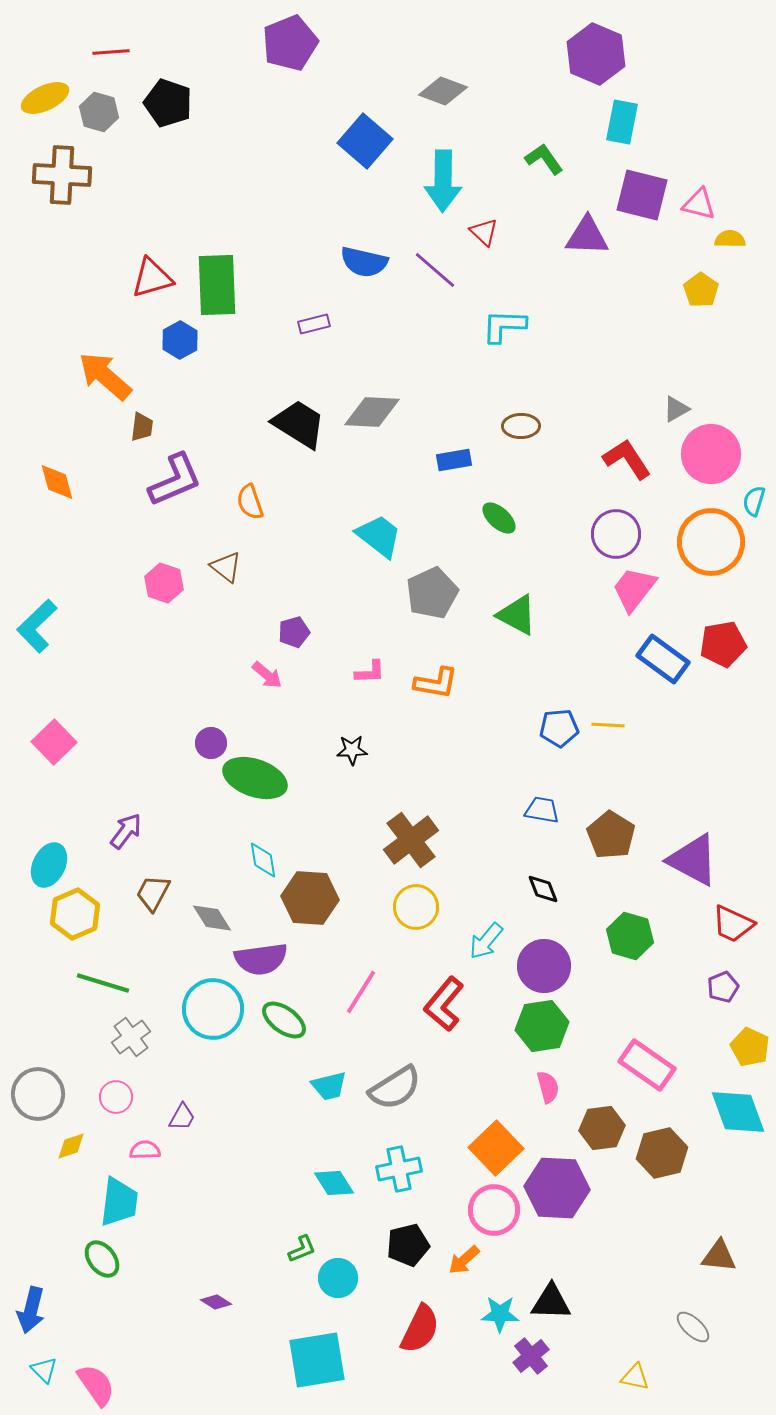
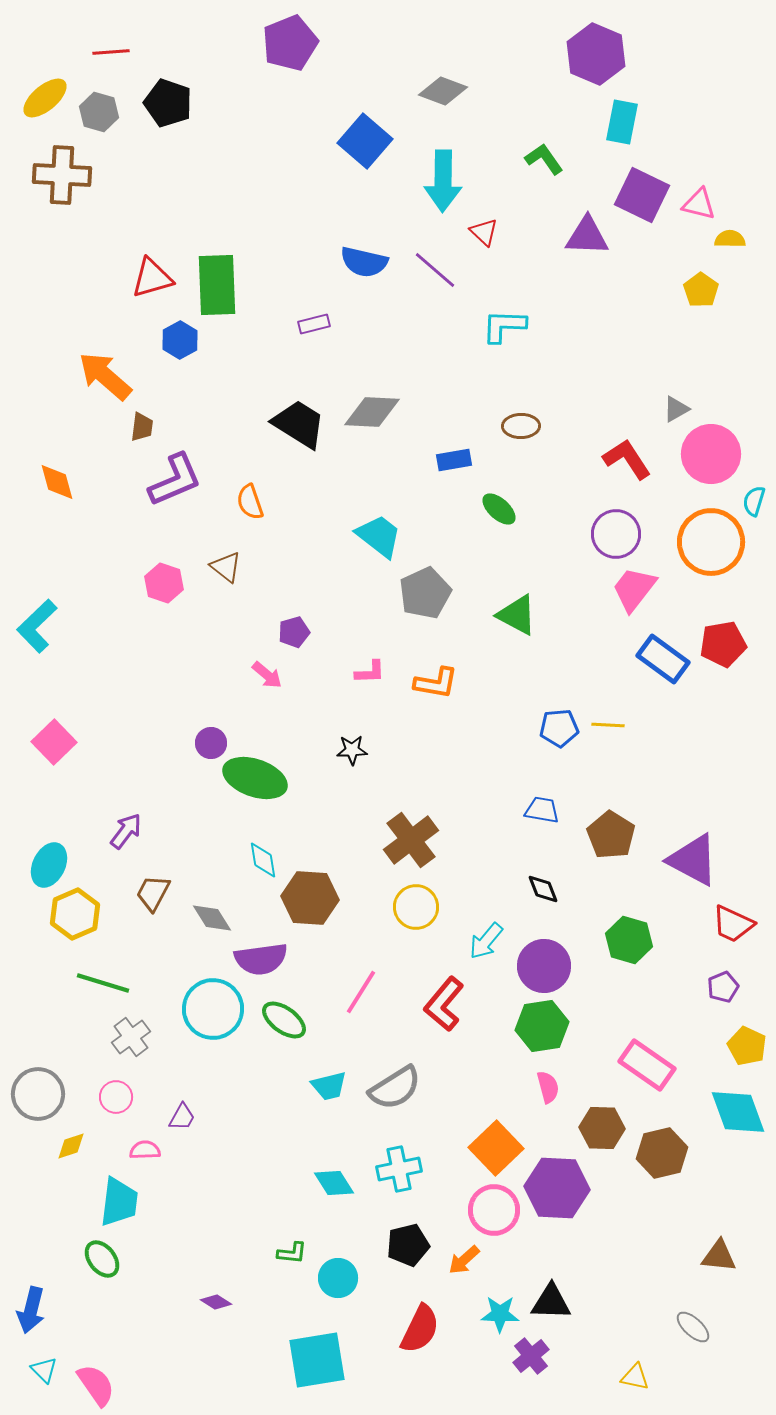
yellow ellipse at (45, 98): rotated 15 degrees counterclockwise
purple square at (642, 195): rotated 12 degrees clockwise
green ellipse at (499, 518): moved 9 px up
gray pentagon at (432, 593): moved 7 px left
green hexagon at (630, 936): moved 1 px left, 4 px down
yellow pentagon at (750, 1047): moved 3 px left, 1 px up
brown hexagon at (602, 1128): rotated 9 degrees clockwise
green L-shape at (302, 1249): moved 10 px left, 4 px down; rotated 28 degrees clockwise
